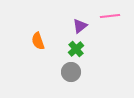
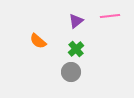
purple triangle: moved 4 px left, 5 px up
orange semicircle: rotated 30 degrees counterclockwise
